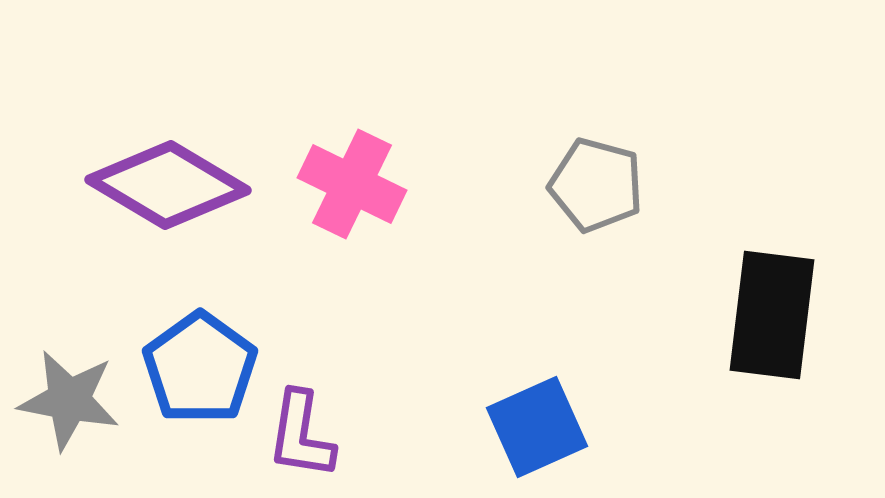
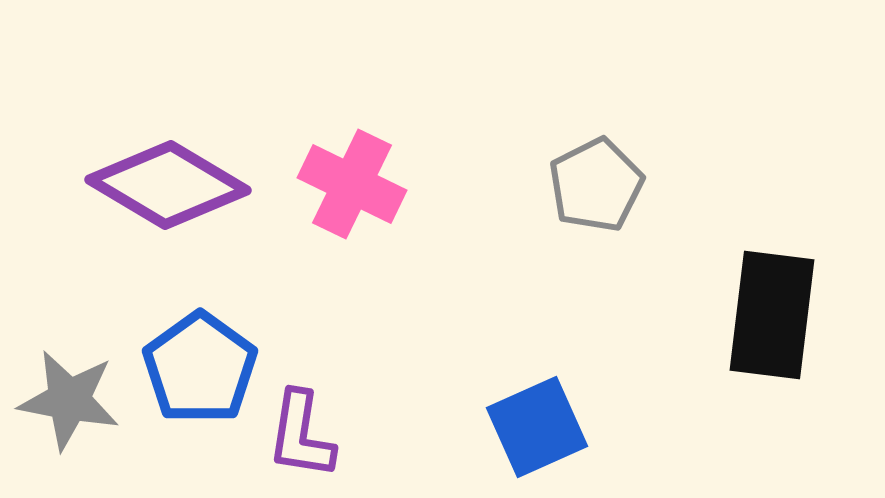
gray pentagon: rotated 30 degrees clockwise
